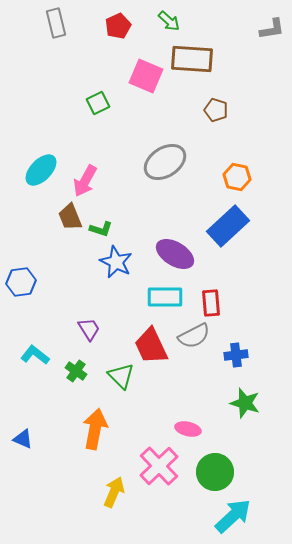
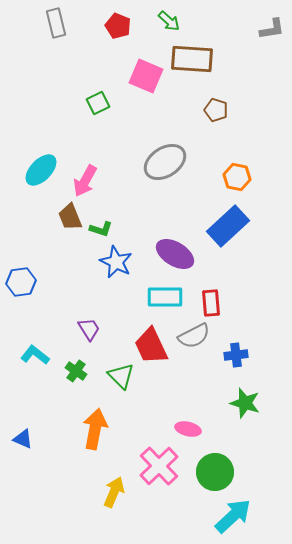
red pentagon: rotated 25 degrees counterclockwise
